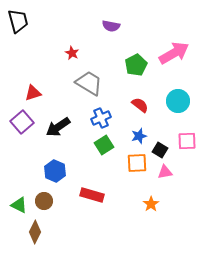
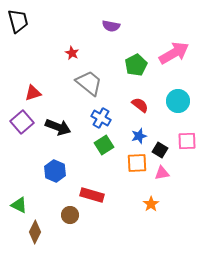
gray trapezoid: rotated 8 degrees clockwise
blue cross: rotated 36 degrees counterclockwise
black arrow: rotated 125 degrees counterclockwise
pink triangle: moved 3 px left, 1 px down
brown circle: moved 26 px right, 14 px down
